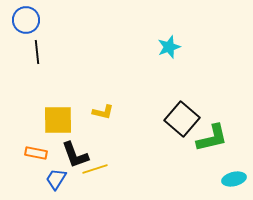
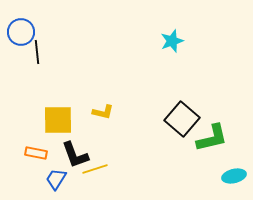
blue circle: moved 5 px left, 12 px down
cyan star: moved 3 px right, 6 px up
cyan ellipse: moved 3 px up
